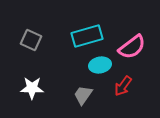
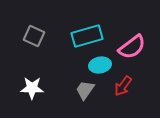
gray square: moved 3 px right, 4 px up
gray trapezoid: moved 2 px right, 5 px up
